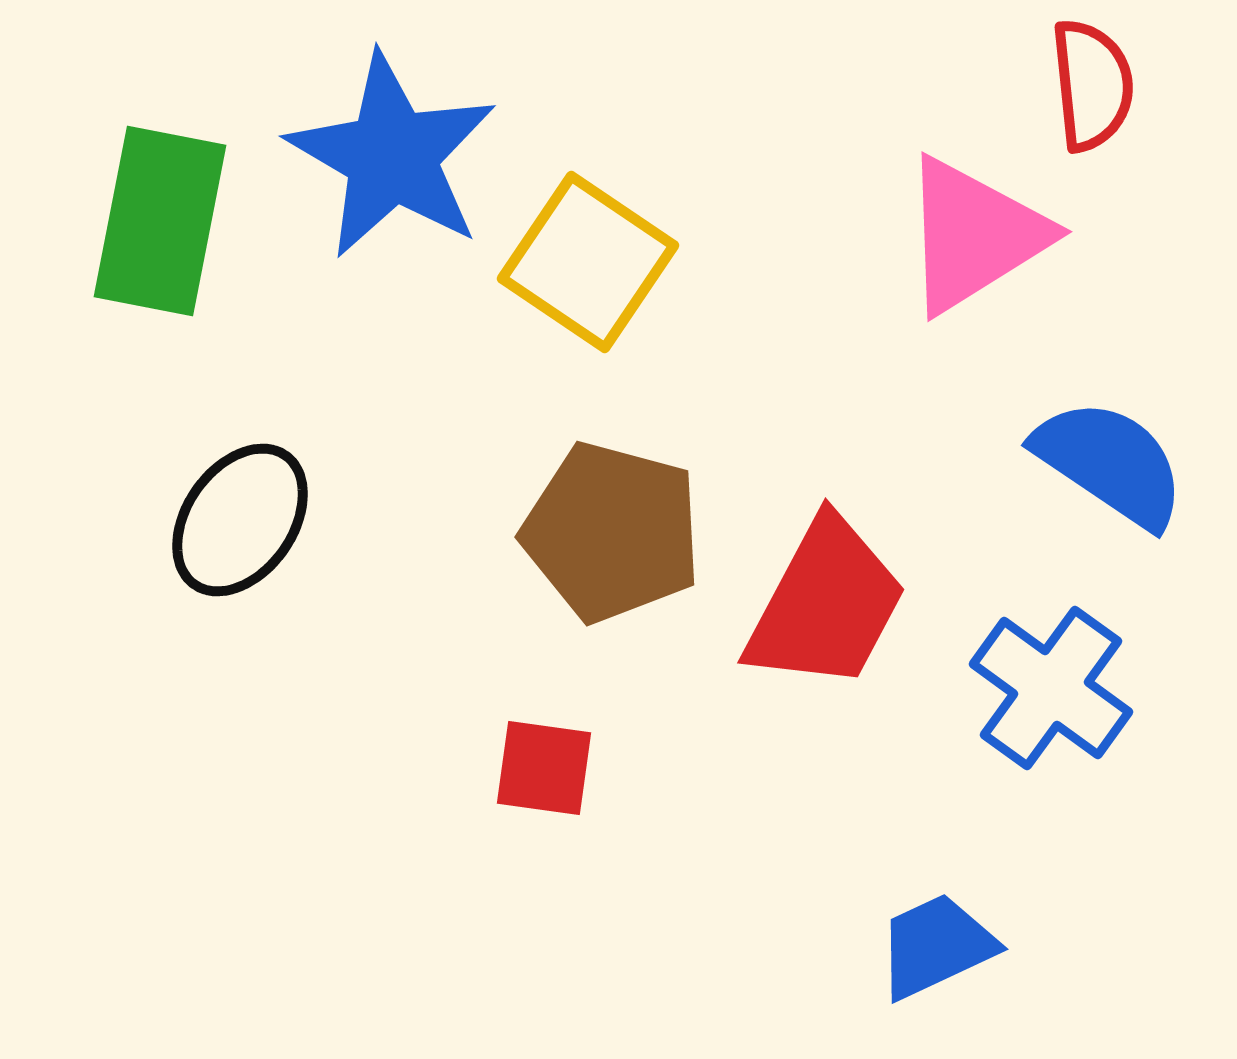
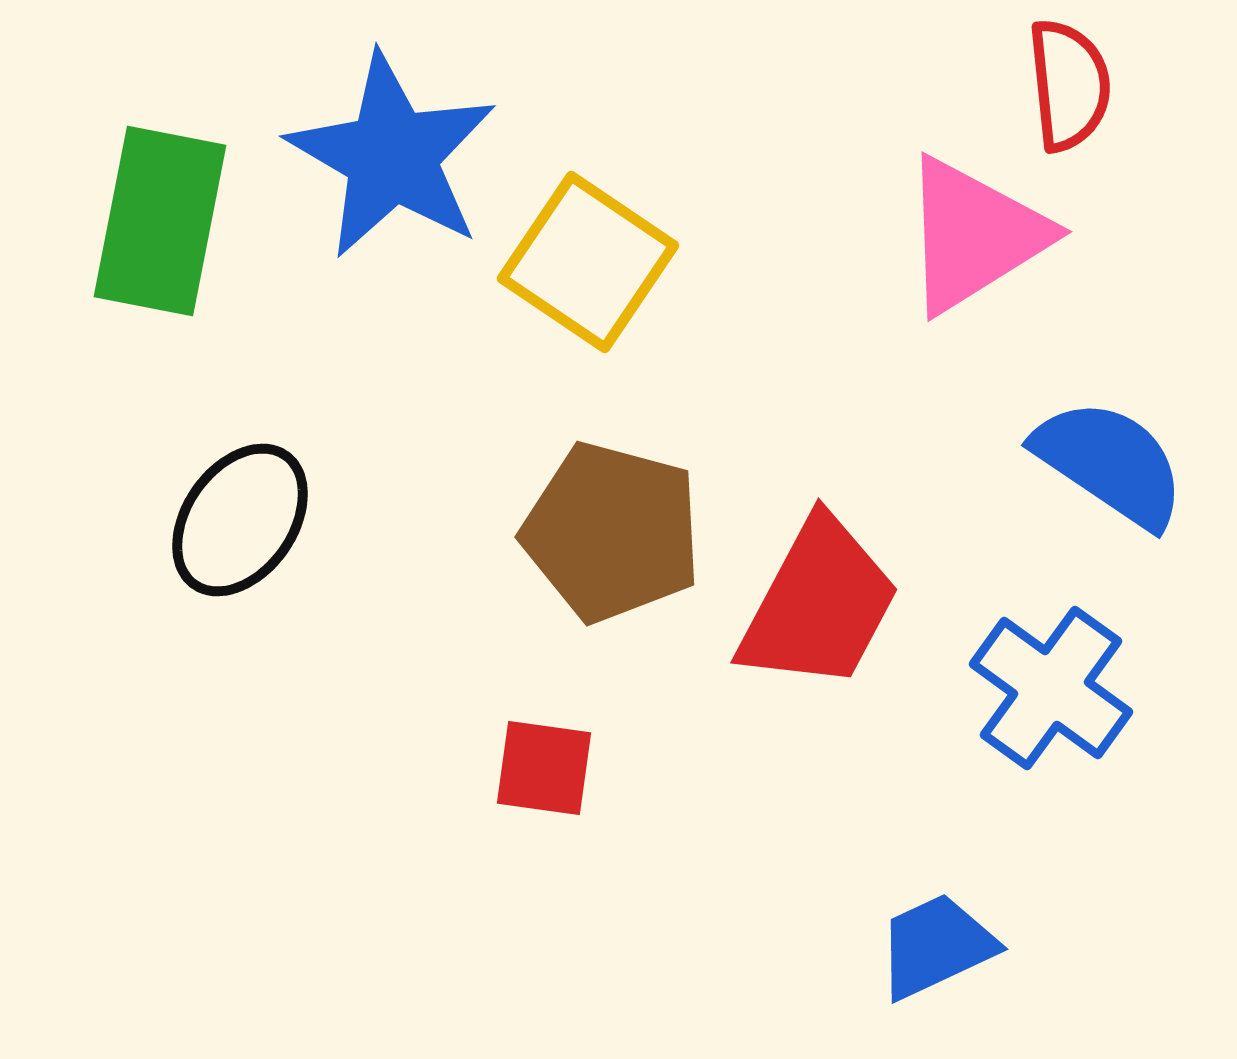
red semicircle: moved 23 px left
red trapezoid: moved 7 px left
